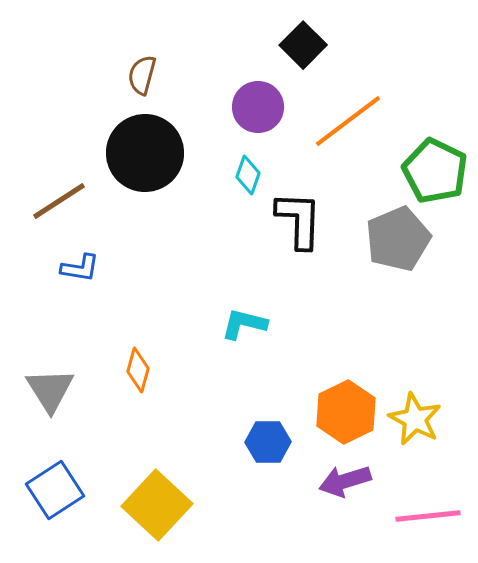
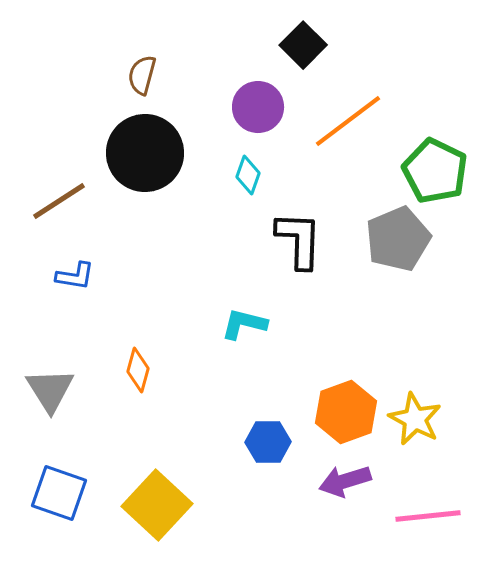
black L-shape: moved 20 px down
blue L-shape: moved 5 px left, 8 px down
orange hexagon: rotated 6 degrees clockwise
blue square: moved 4 px right, 3 px down; rotated 38 degrees counterclockwise
